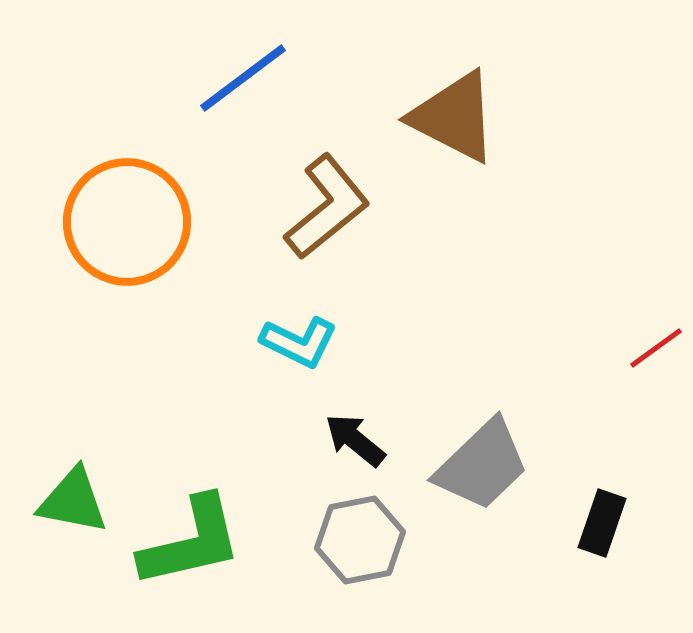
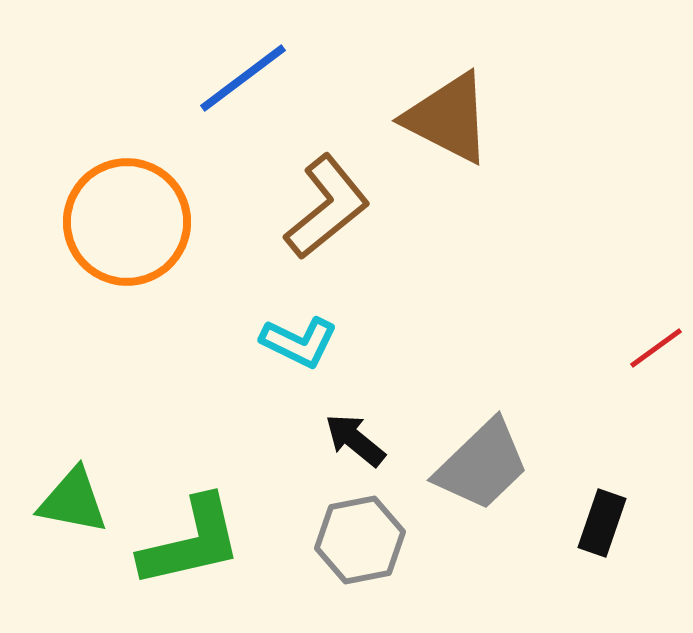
brown triangle: moved 6 px left, 1 px down
